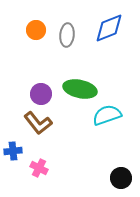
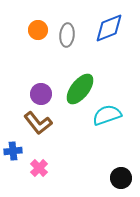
orange circle: moved 2 px right
green ellipse: rotated 64 degrees counterclockwise
pink cross: rotated 18 degrees clockwise
